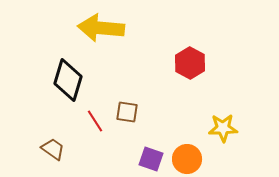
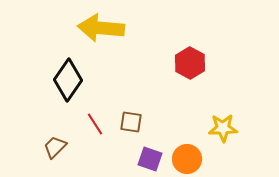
black diamond: rotated 18 degrees clockwise
brown square: moved 4 px right, 10 px down
red line: moved 3 px down
brown trapezoid: moved 2 px right, 2 px up; rotated 80 degrees counterclockwise
purple square: moved 1 px left
